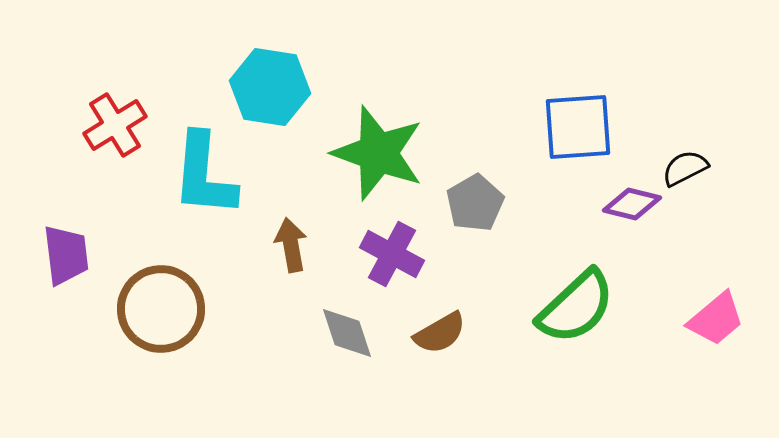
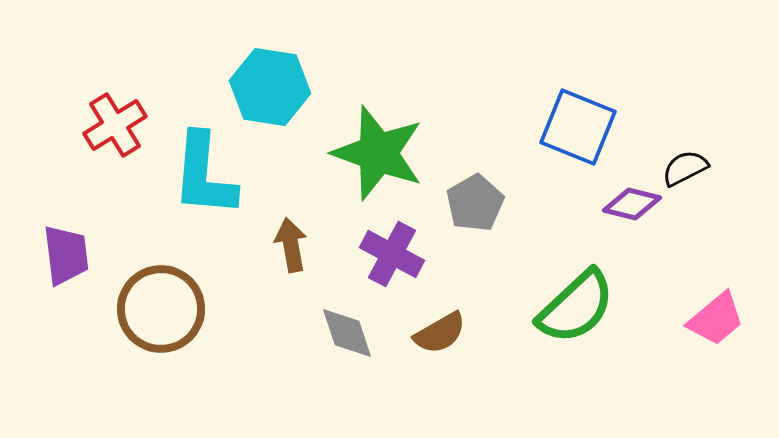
blue square: rotated 26 degrees clockwise
